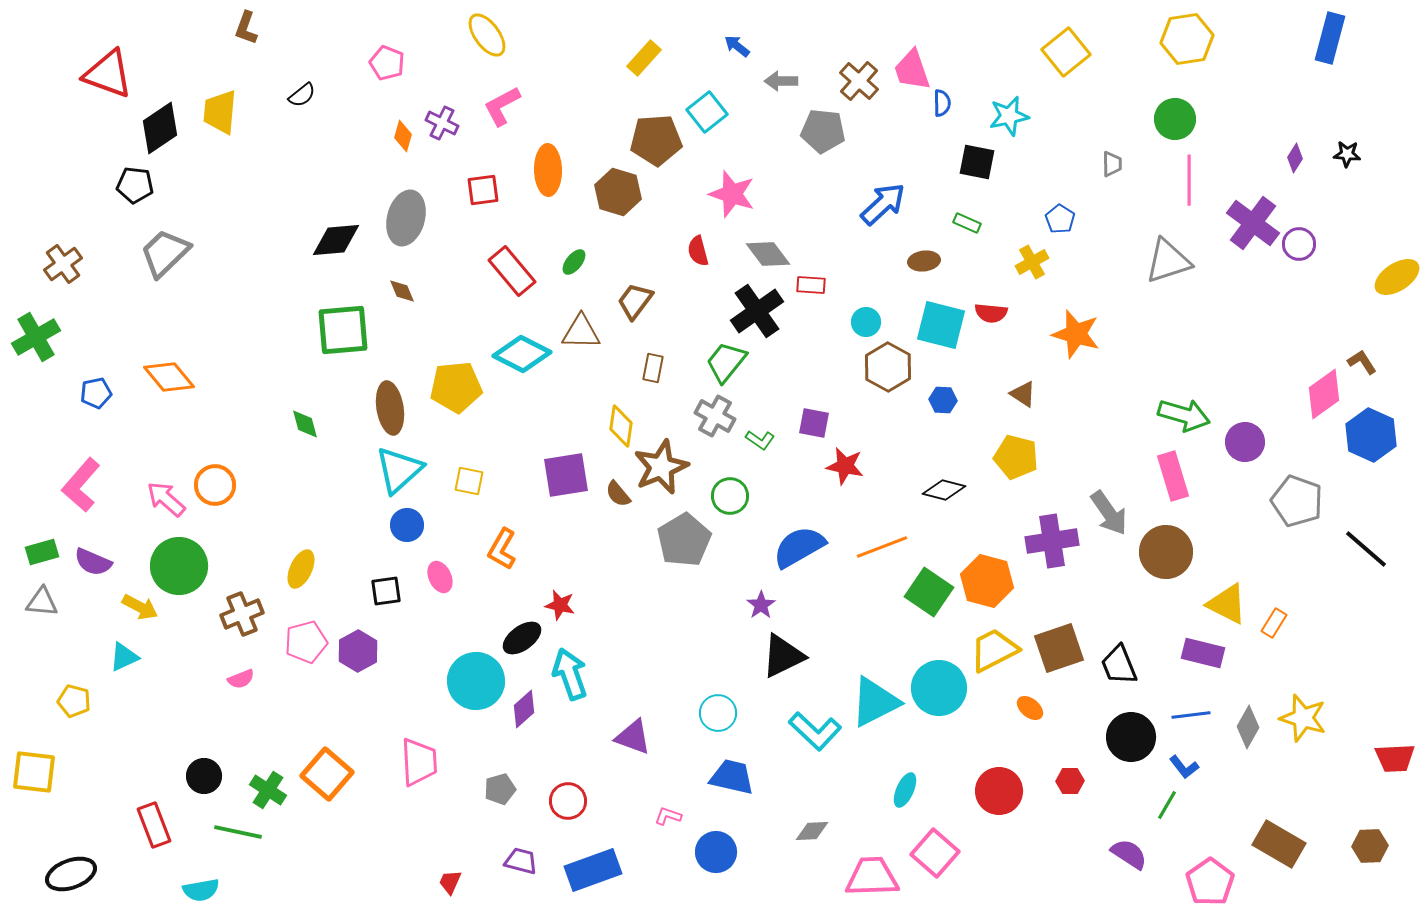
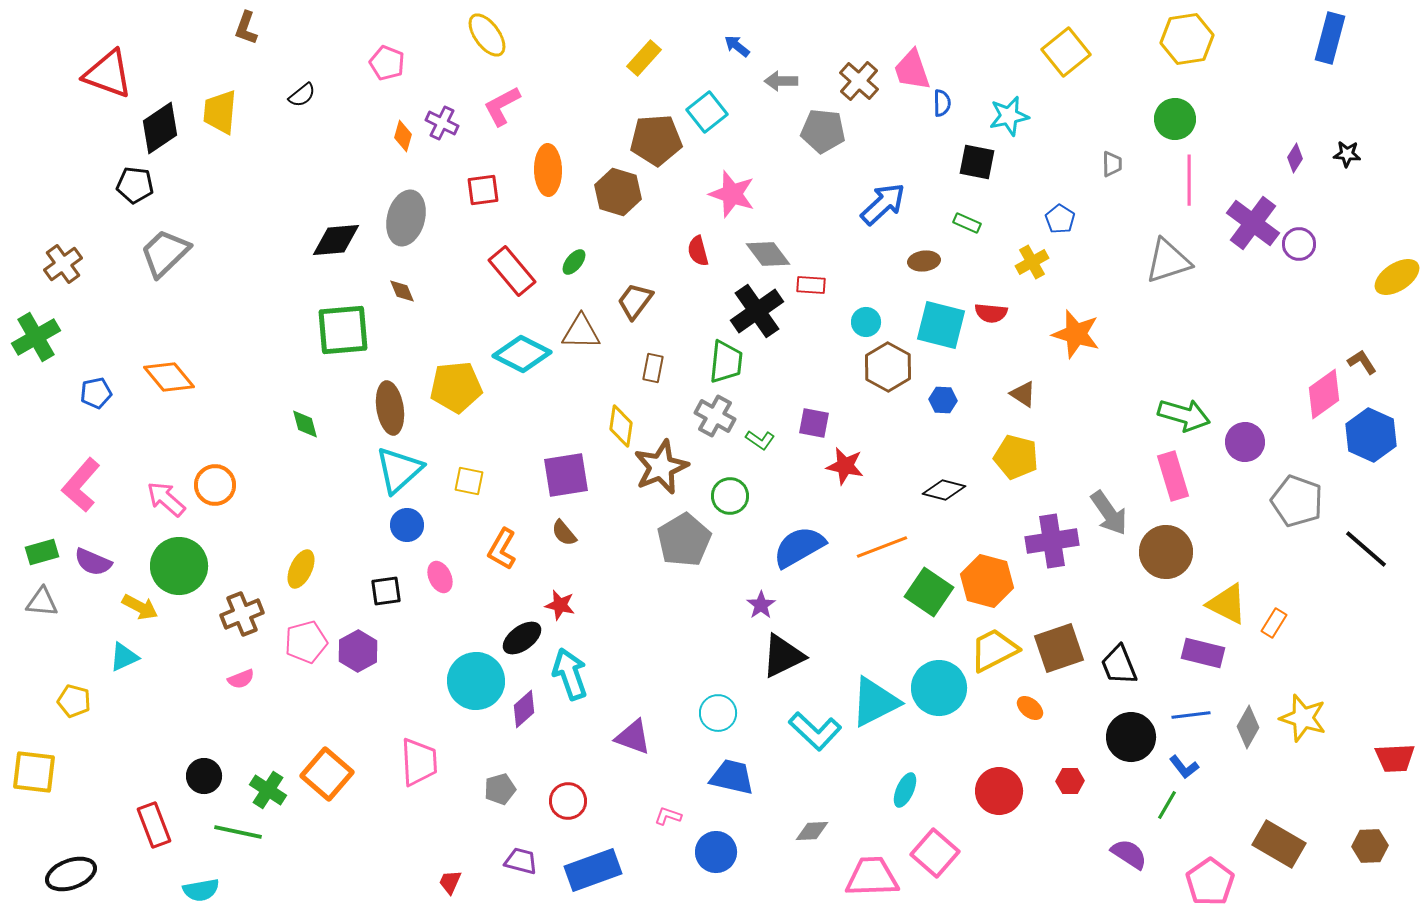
green trapezoid at (726, 362): rotated 147 degrees clockwise
brown semicircle at (618, 494): moved 54 px left, 39 px down
